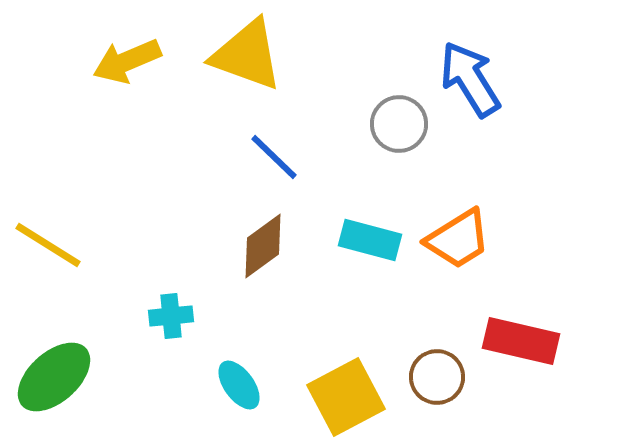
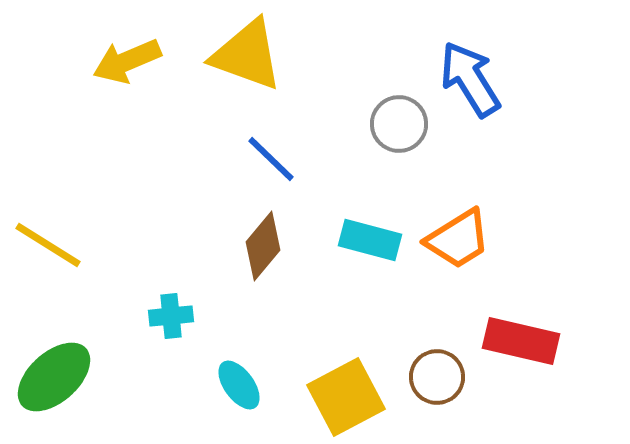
blue line: moved 3 px left, 2 px down
brown diamond: rotated 14 degrees counterclockwise
